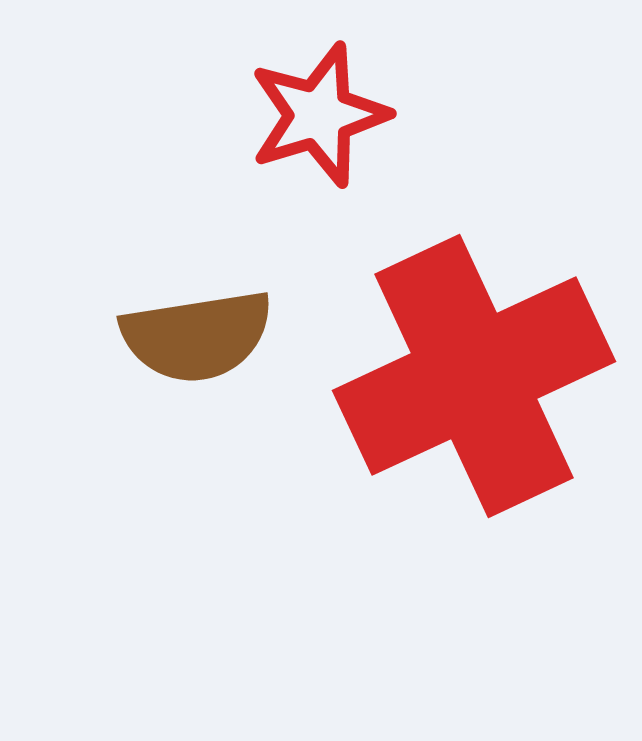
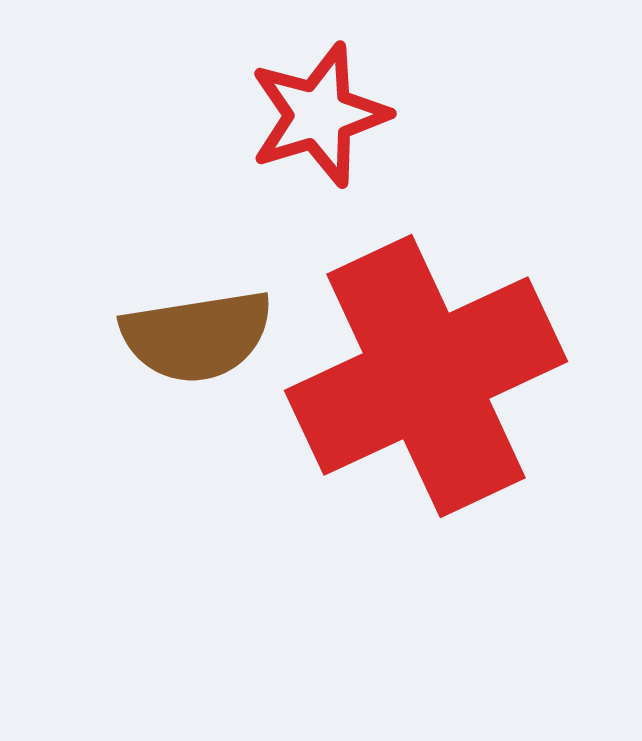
red cross: moved 48 px left
